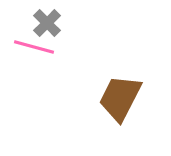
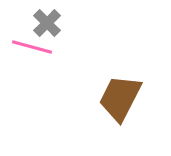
pink line: moved 2 px left
